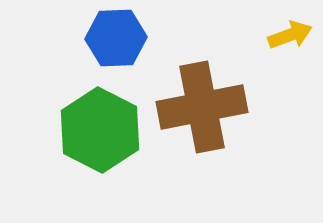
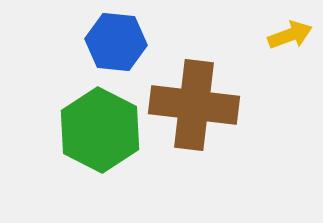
blue hexagon: moved 4 px down; rotated 8 degrees clockwise
brown cross: moved 8 px left, 2 px up; rotated 18 degrees clockwise
